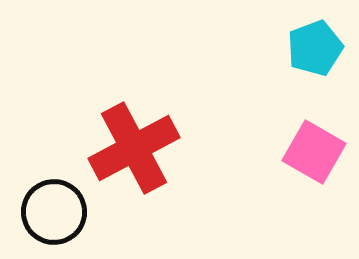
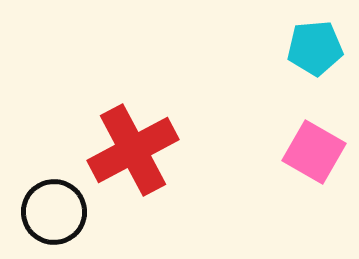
cyan pentagon: rotated 16 degrees clockwise
red cross: moved 1 px left, 2 px down
